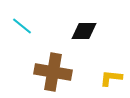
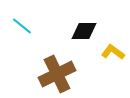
brown cross: moved 4 px right, 2 px down; rotated 36 degrees counterclockwise
yellow L-shape: moved 2 px right, 26 px up; rotated 30 degrees clockwise
